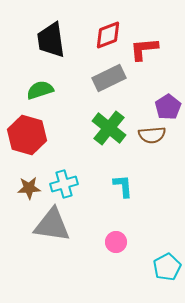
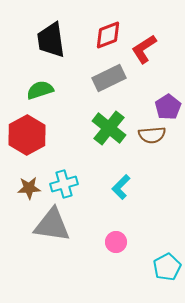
red L-shape: rotated 28 degrees counterclockwise
red hexagon: rotated 15 degrees clockwise
cyan L-shape: moved 2 px left, 1 px down; rotated 130 degrees counterclockwise
